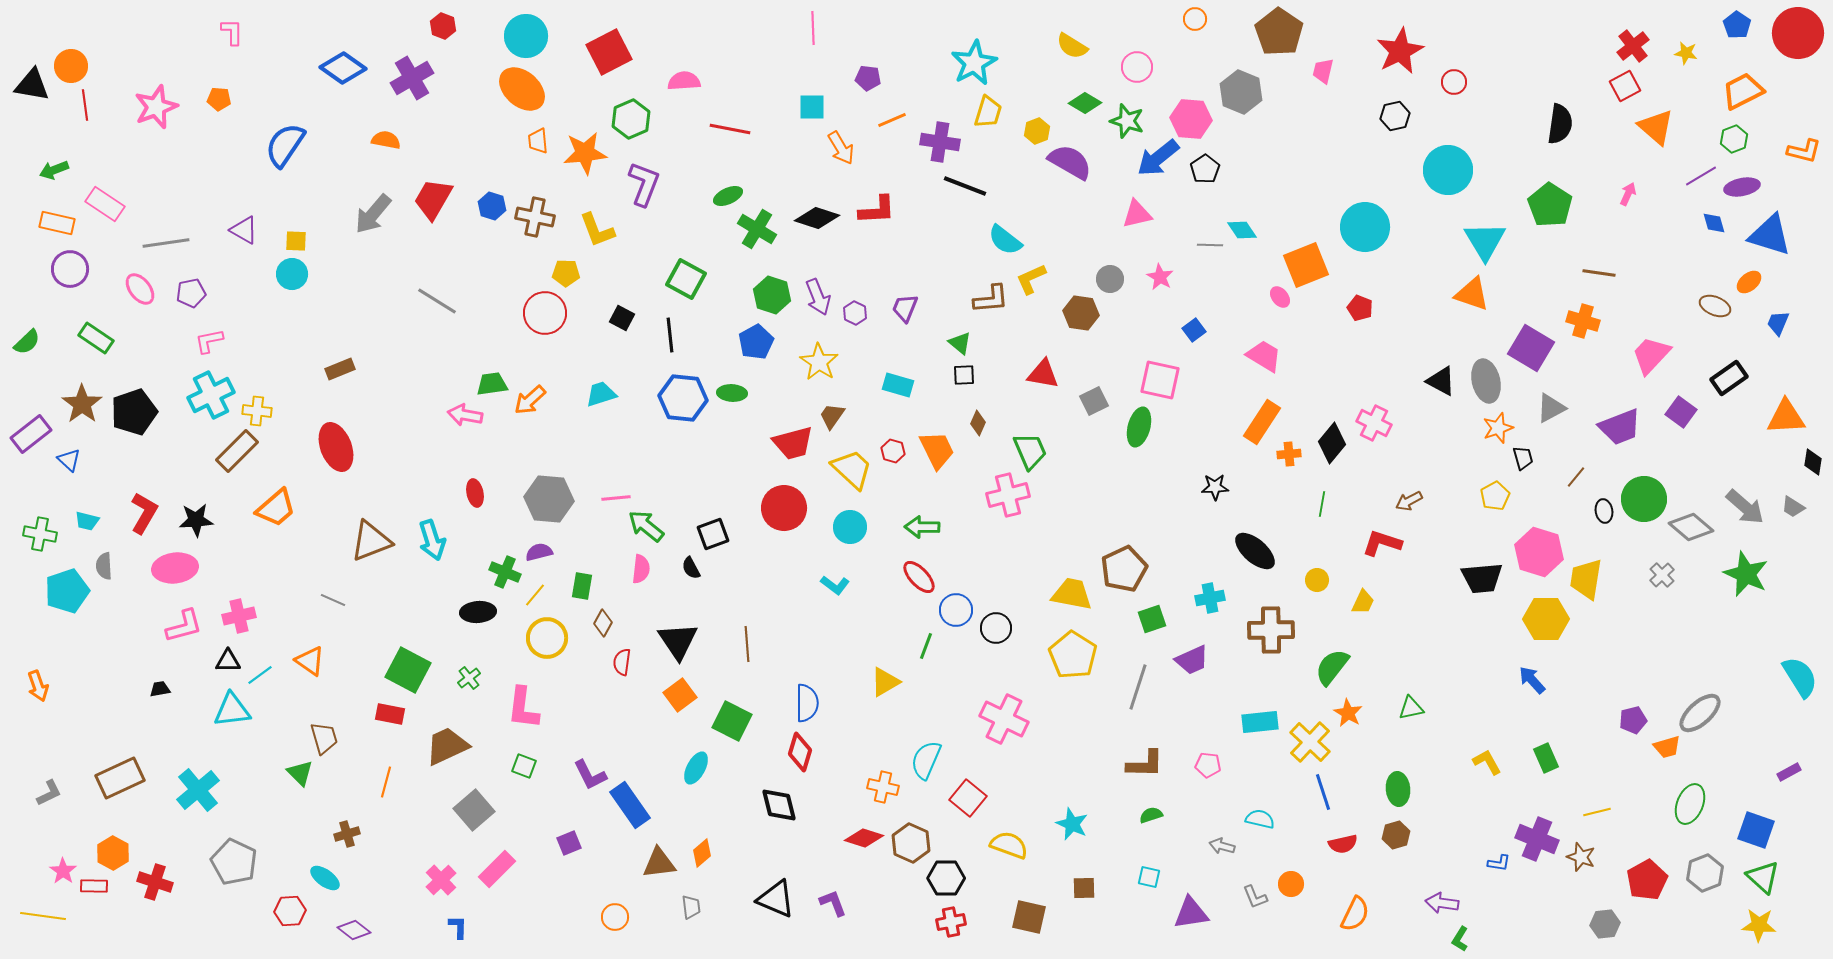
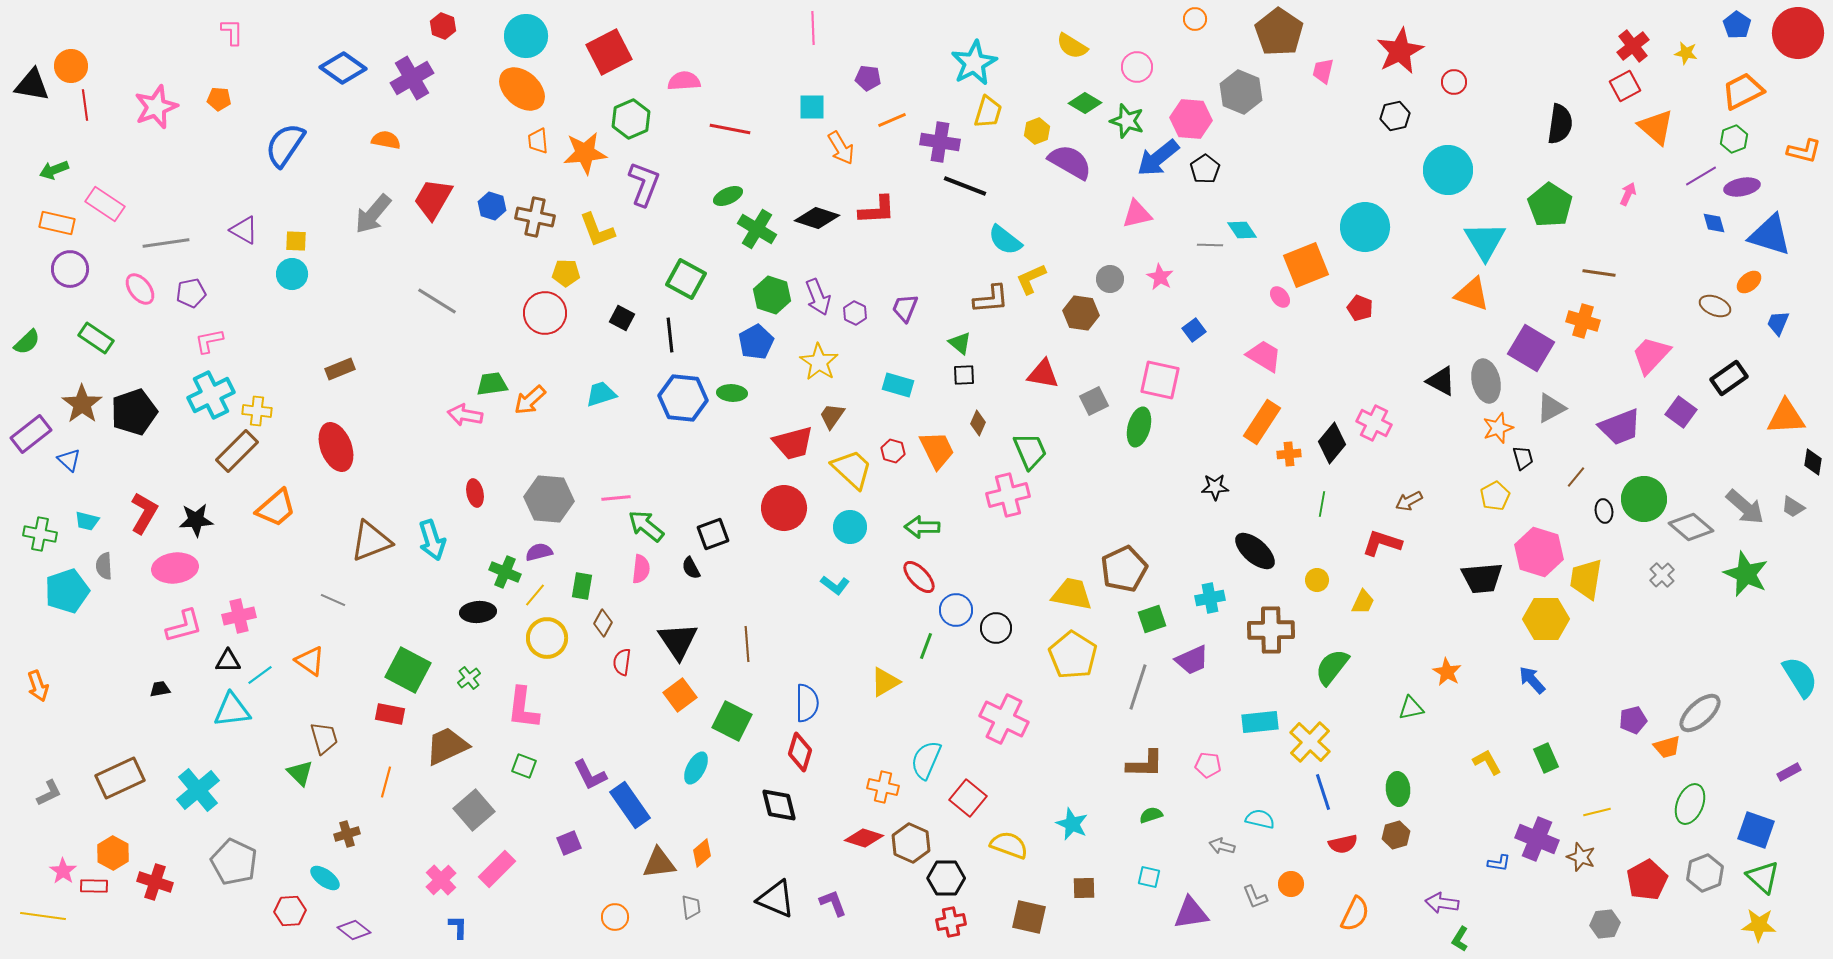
orange star at (1348, 713): moved 99 px right, 41 px up
